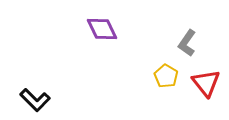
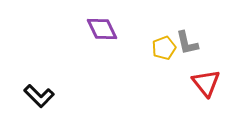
gray L-shape: rotated 48 degrees counterclockwise
yellow pentagon: moved 2 px left, 28 px up; rotated 20 degrees clockwise
black L-shape: moved 4 px right, 4 px up
